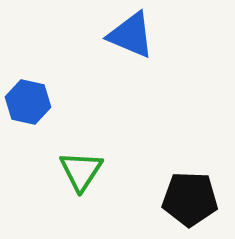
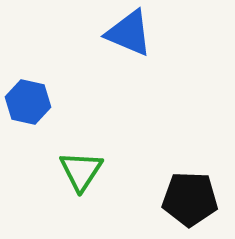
blue triangle: moved 2 px left, 2 px up
